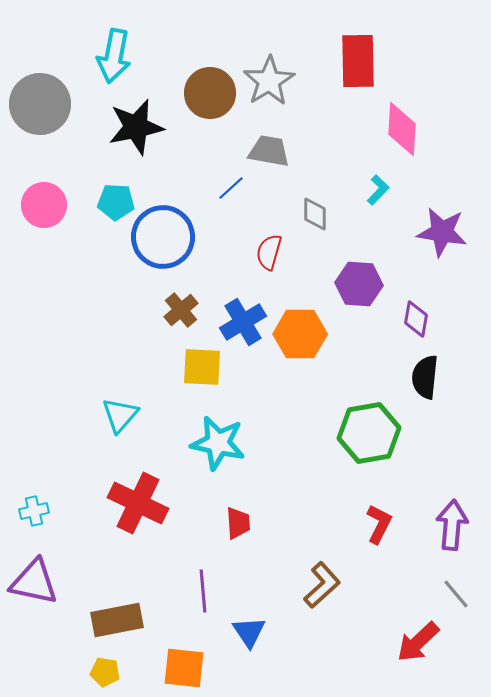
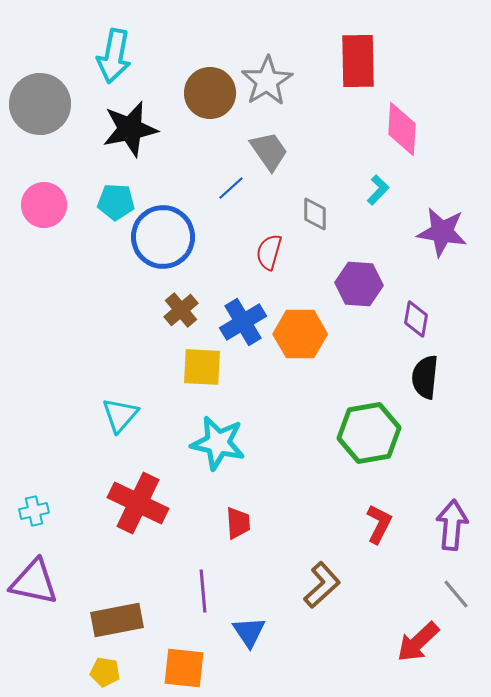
gray star: moved 2 px left
black star: moved 6 px left, 2 px down
gray trapezoid: rotated 45 degrees clockwise
